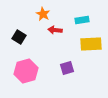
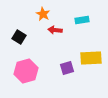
yellow rectangle: moved 14 px down
